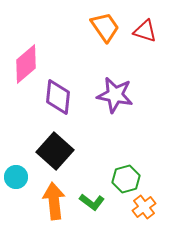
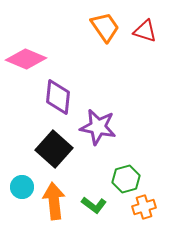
pink diamond: moved 5 px up; rotated 63 degrees clockwise
purple star: moved 17 px left, 32 px down
black square: moved 1 px left, 2 px up
cyan circle: moved 6 px right, 10 px down
green L-shape: moved 2 px right, 3 px down
orange cross: rotated 20 degrees clockwise
